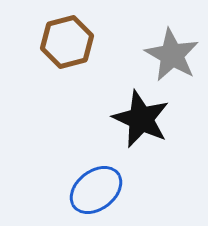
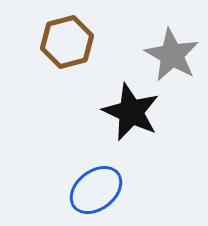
black star: moved 10 px left, 7 px up
